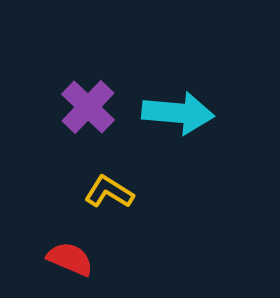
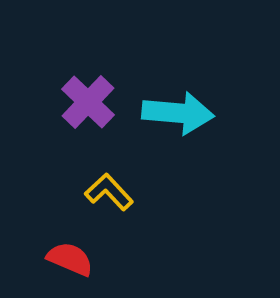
purple cross: moved 5 px up
yellow L-shape: rotated 15 degrees clockwise
